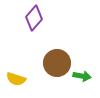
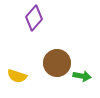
yellow semicircle: moved 1 px right, 3 px up
